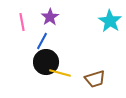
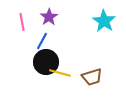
purple star: moved 1 px left
cyan star: moved 6 px left
brown trapezoid: moved 3 px left, 2 px up
